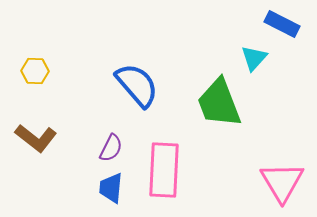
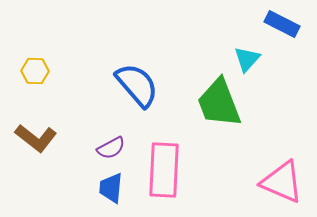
cyan triangle: moved 7 px left, 1 px down
purple semicircle: rotated 36 degrees clockwise
pink triangle: rotated 36 degrees counterclockwise
